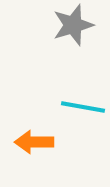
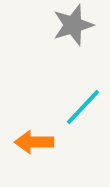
cyan line: rotated 57 degrees counterclockwise
